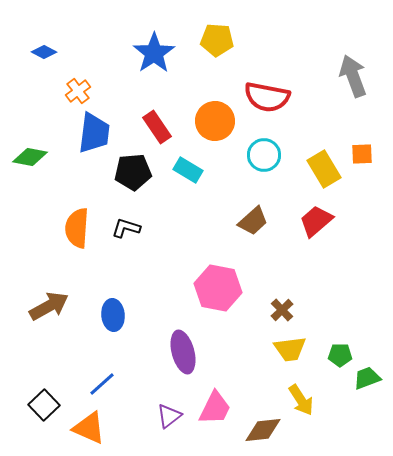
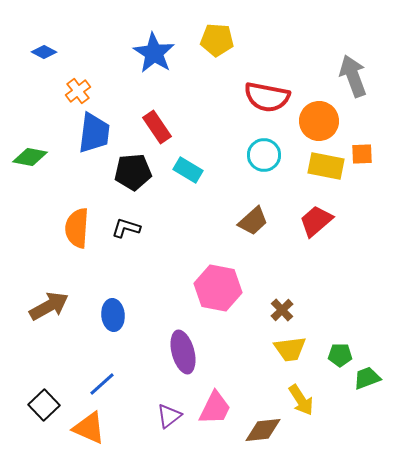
blue star: rotated 6 degrees counterclockwise
orange circle: moved 104 px right
yellow rectangle: moved 2 px right, 3 px up; rotated 48 degrees counterclockwise
